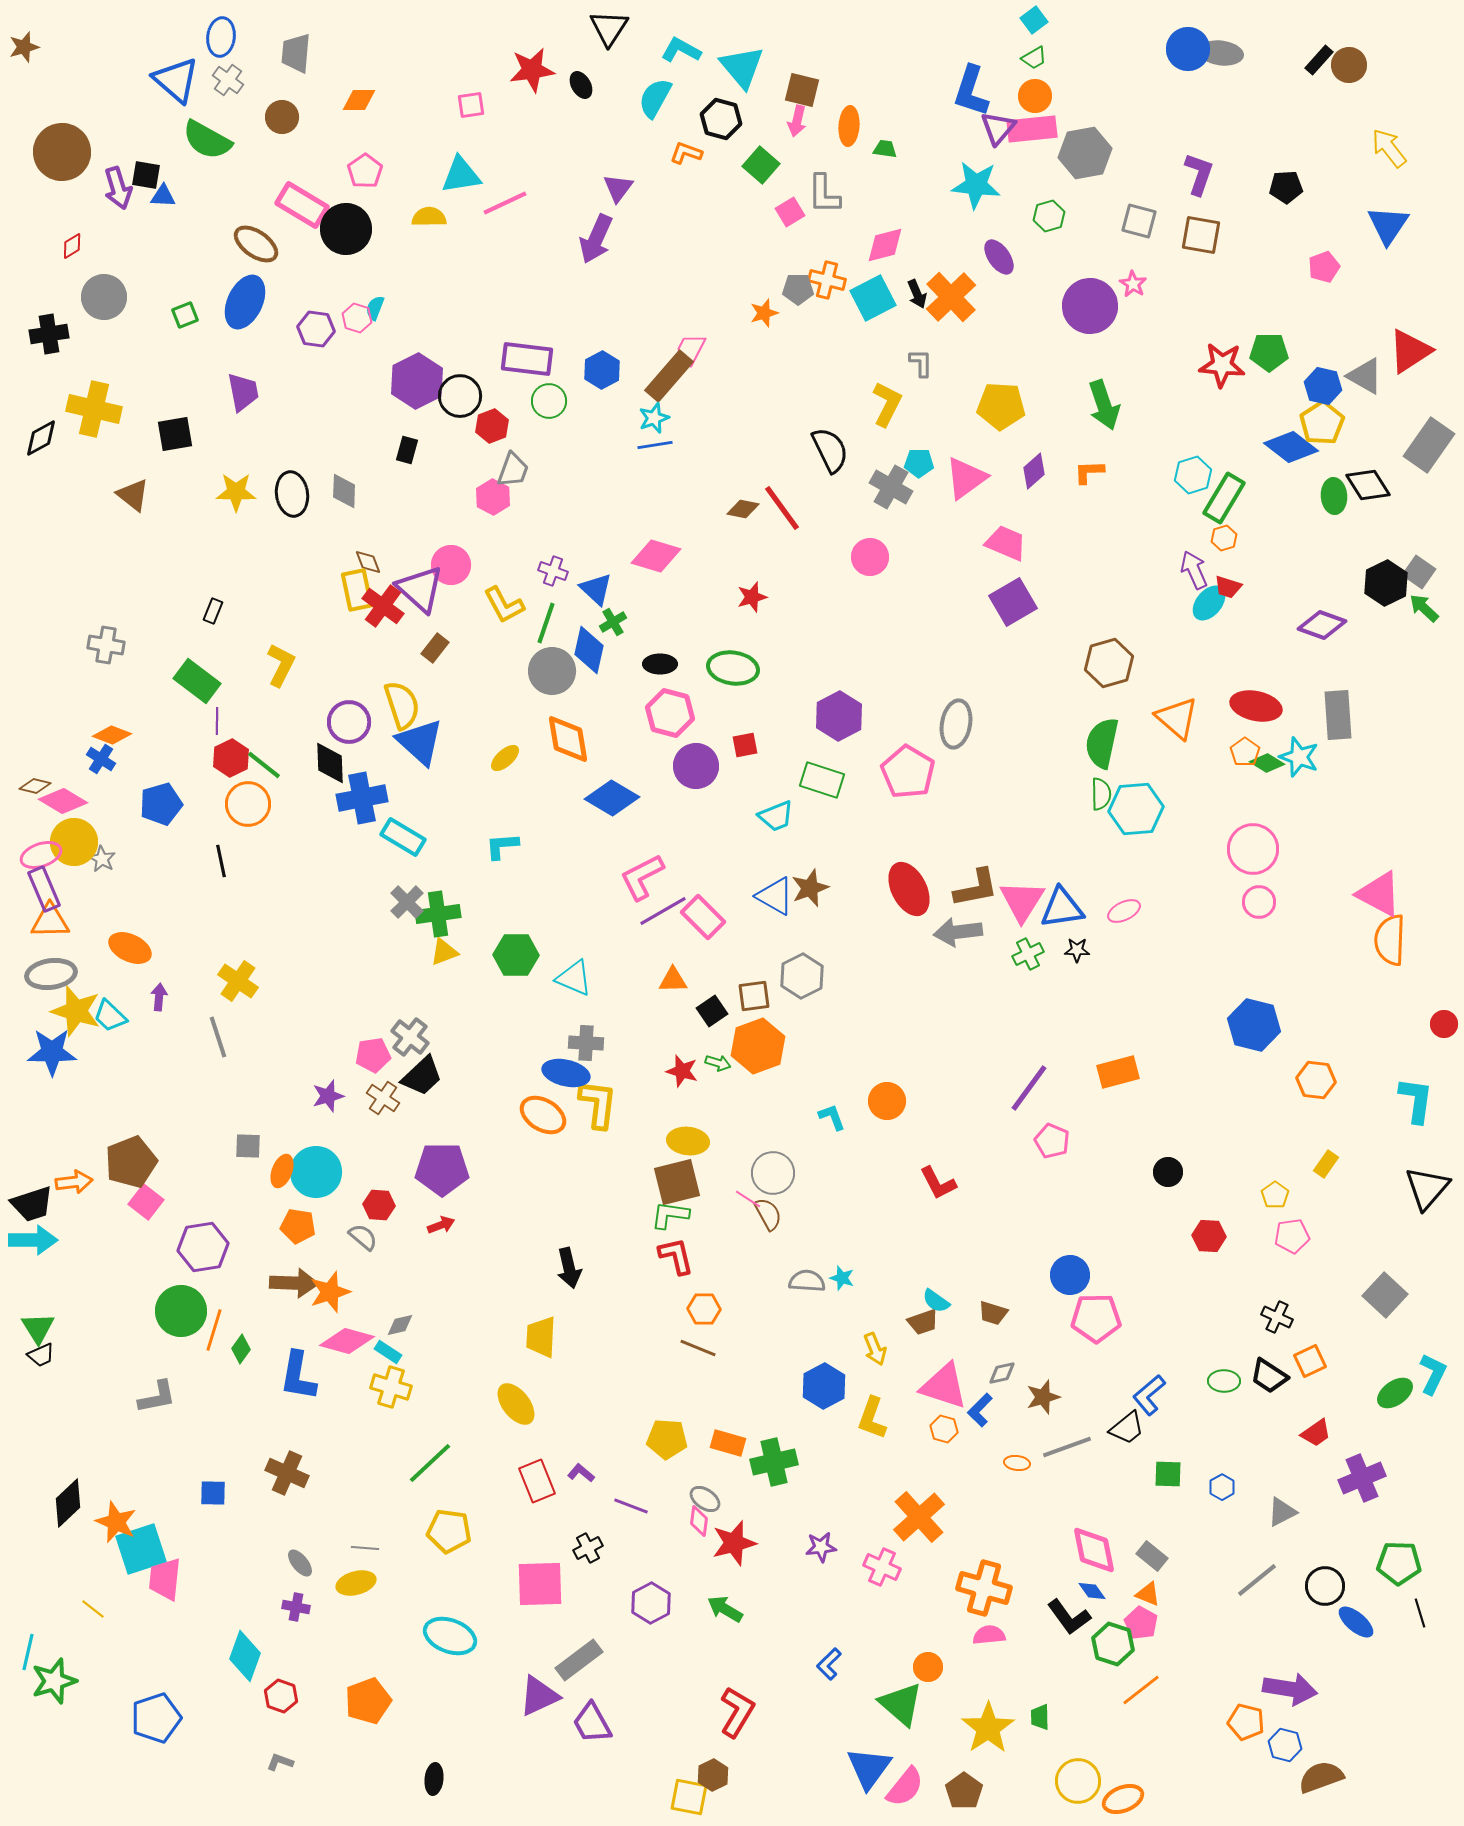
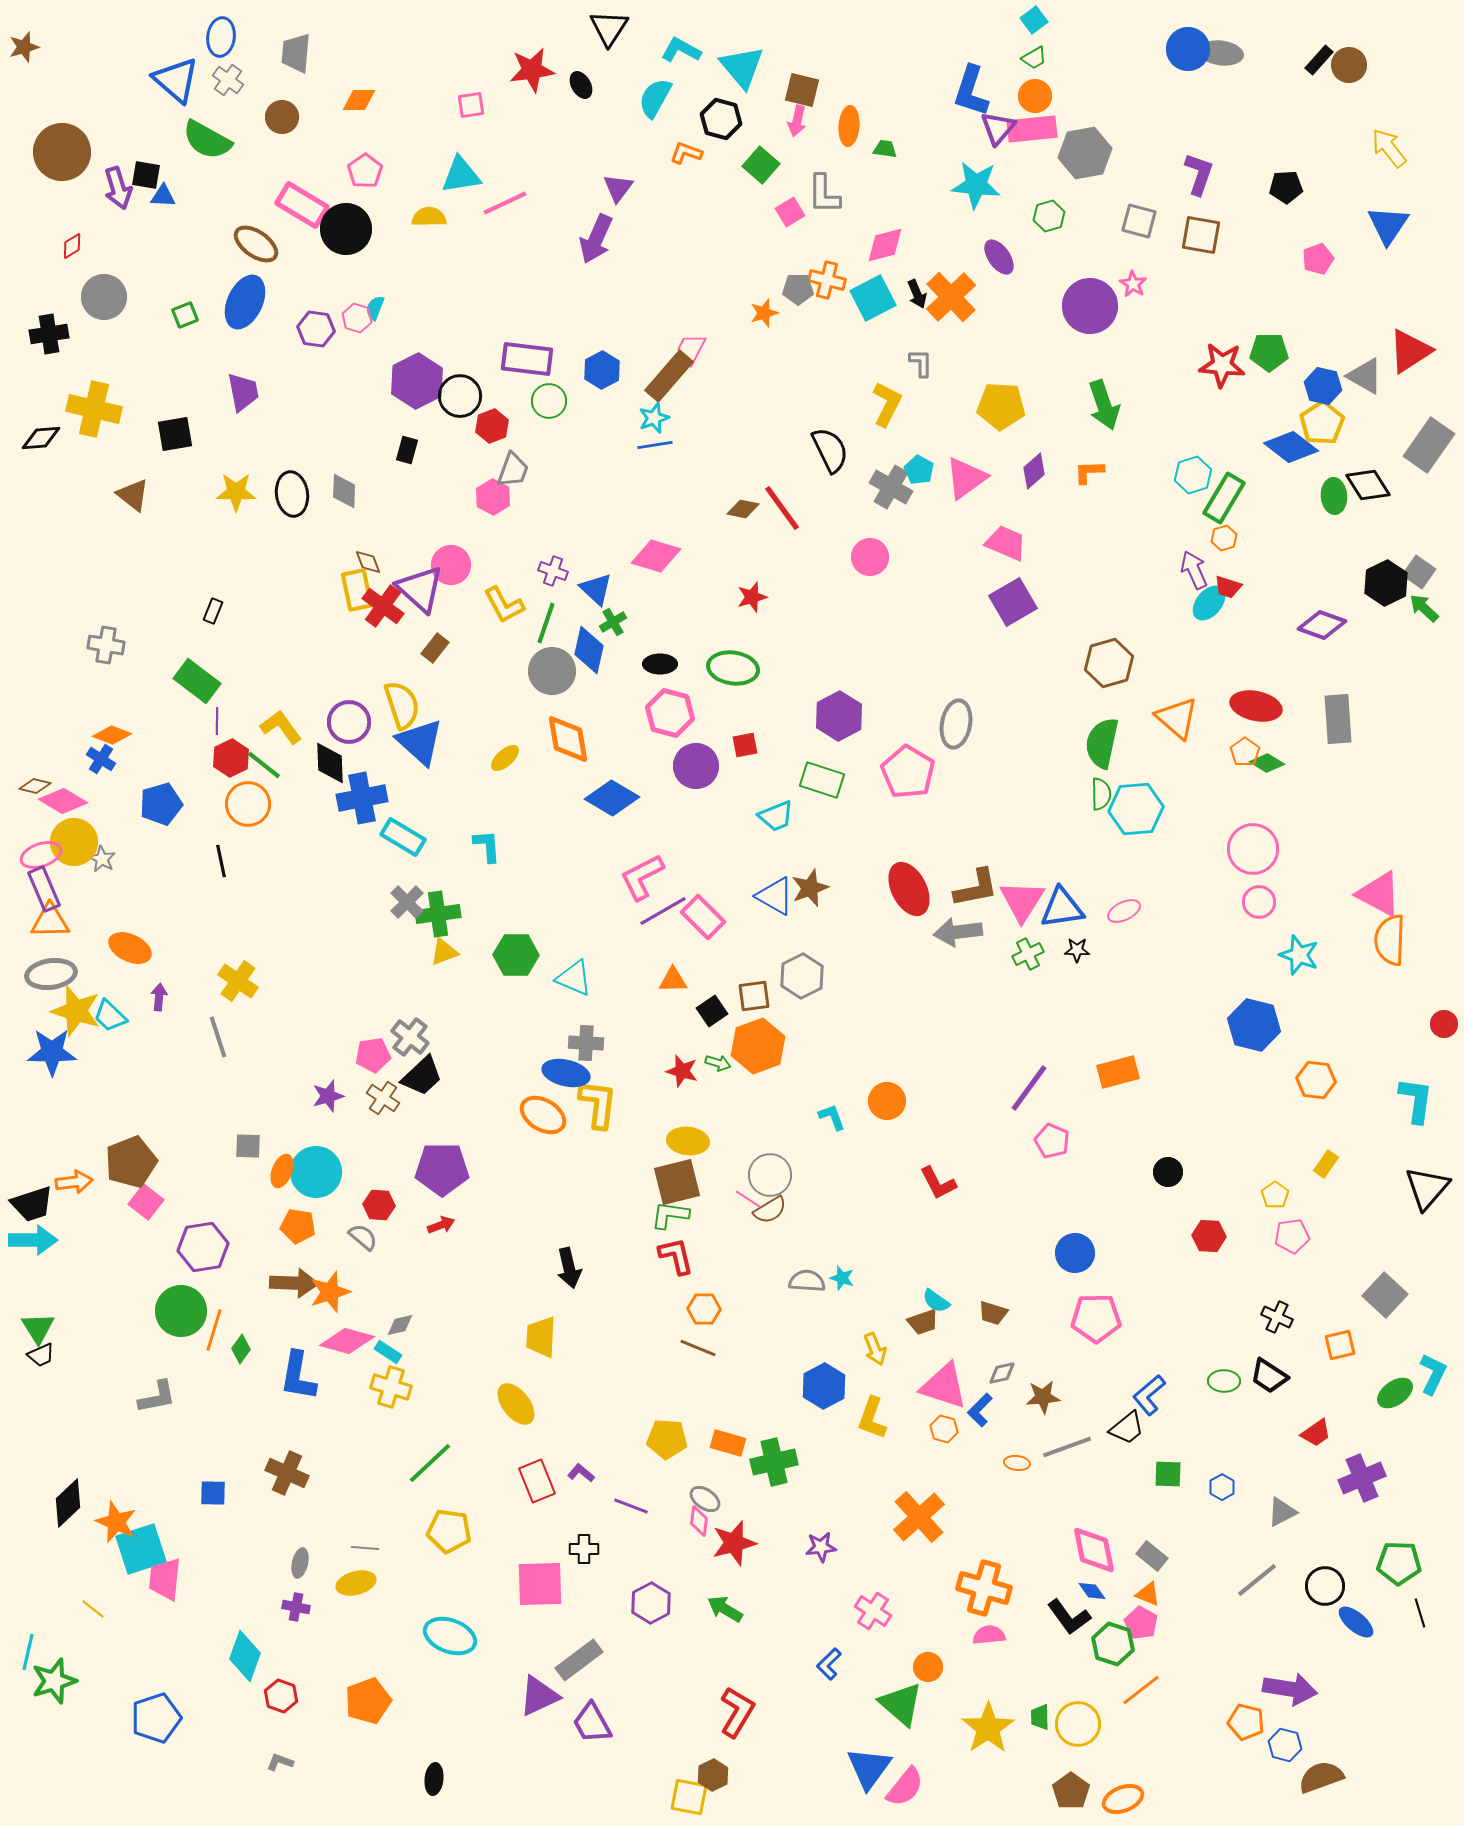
pink pentagon at (1324, 267): moved 6 px left, 8 px up
black diamond at (41, 438): rotated 24 degrees clockwise
cyan pentagon at (919, 463): moved 7 px down; rotated 28 degrees clockwise
yellow L-shape at (281, 665): moved 62 px down; rotated 63 degrees counterclockwise
gray rectangle at (1338, 715): moved 4 px down
cyan star at (1299, 757): moved 198 px down
cyan L-shape at (502, 846): moved 15 px left; rotated 90 degrees clockwise
gray circle at (773, 1173): moved 3 px left, 2 px down
brown semicircle at (768, 1214): moved 2 px right, 4 px up; rotated 88 degrees clockwise
blue circle at (1070, 1275): moved 5 px right, 22 px up
orange square at (1310, 1361): moved 30 px right, 16 px up; rotated 12 degrees clockwise
brown star at (1043, 1397): rotated 12 degrees clockwise
black cross at (588, 1548): moved 4 px left, 1 px down; rotated 28 degrees clockwise
gray ellipse at (300, 1563): rotated 52 degrees clockwise
pink cross at (882, 1567): moved 9 px left, 44 px down; rotated 9 degrees clockwise
yellow circle at (1078, 1781): moved 57 px up
brown pentagon at (964, 1791): moved 107 px right
